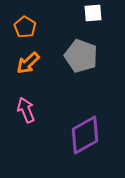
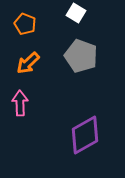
white square: moved 17 px left; rotated 36 degrees clockwise
orange pentagon: moved 3 px up; rotated 10 degrees counterclockwise
pink arrow: moved 6 px left, 7 px up; rotated 20 degrees clockwise
